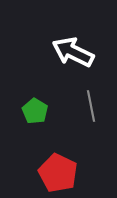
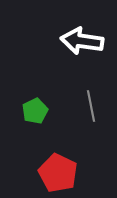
white arrow: moved 9 px right, 11 px up; rotated 18 degrees counterclockwise
green pentagon: rotated 15 degrees clockwise
